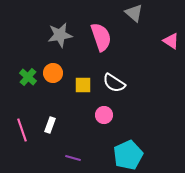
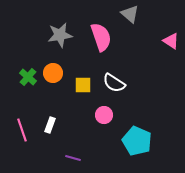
gray triangle: moved 4 px left, 1 px down
cyan pentagon: moved 9 px right, 14 px up; rotated 24 degrees counterclockwise
